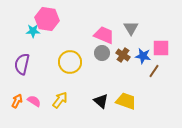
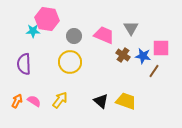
gray circle: moved 28 px left, 17 px up
purple semicircle: moved 2 px right; rotated 15 degrees counterclockwise
